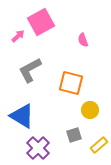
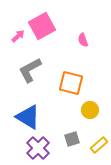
pink square: moved 1 px right, 4 px down
blue triangle: moved 6 px right, 1 px down
gray square: moved 2 px left, 4 px down
